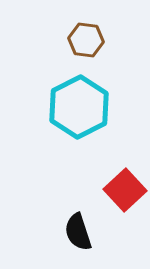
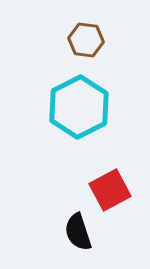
red square: moved 15 px left; rotated 15 degrees clockwise
